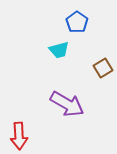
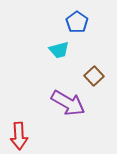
brown square: moved 9 px left, 8 px down; rotated 12 degrees counterclockwise
purple arrow: moved 1 px right, 1 px up
